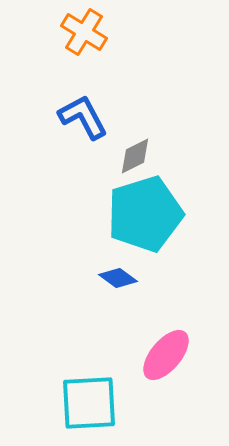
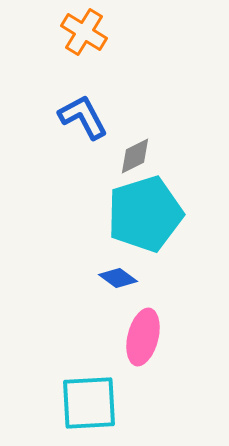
pink ellipse: moved 23 px left, 18 px up; rotated 26 degrees counterclockwise
